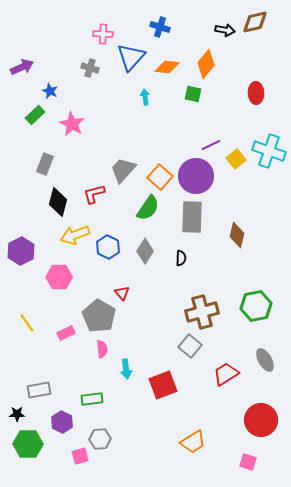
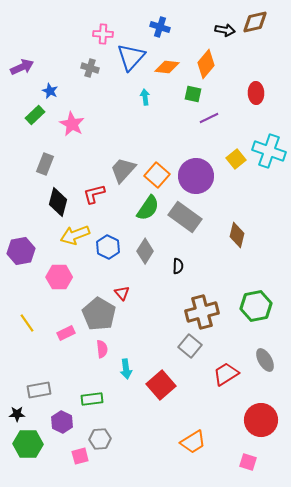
purple line at (211, 145): moved 2 px left, 27 px up
orange square at (160, 177): moved 3 px left, 2 px up
gray rectangle at (192, 217): moved 7 px left; rotated 56 degrees counterclockwise
purple hexagon at (21, 251): rotated 16 degrees clockwise
black semicircle at (181, 258): moved 3 px left, 8 px down
gray pentagon at (99, 316): moved 2 px up
red square at (163, 385): moved 2 px left; rotated 20 degrees counterclockwise
